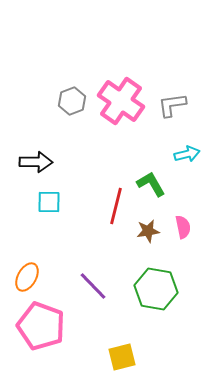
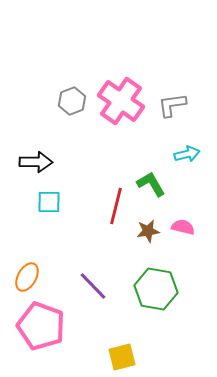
pink semicircle: rotated 65 degrees counterclockwise
